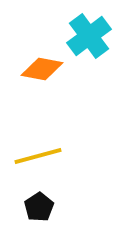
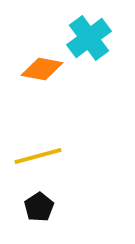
cyan cross: moved 2 px down
